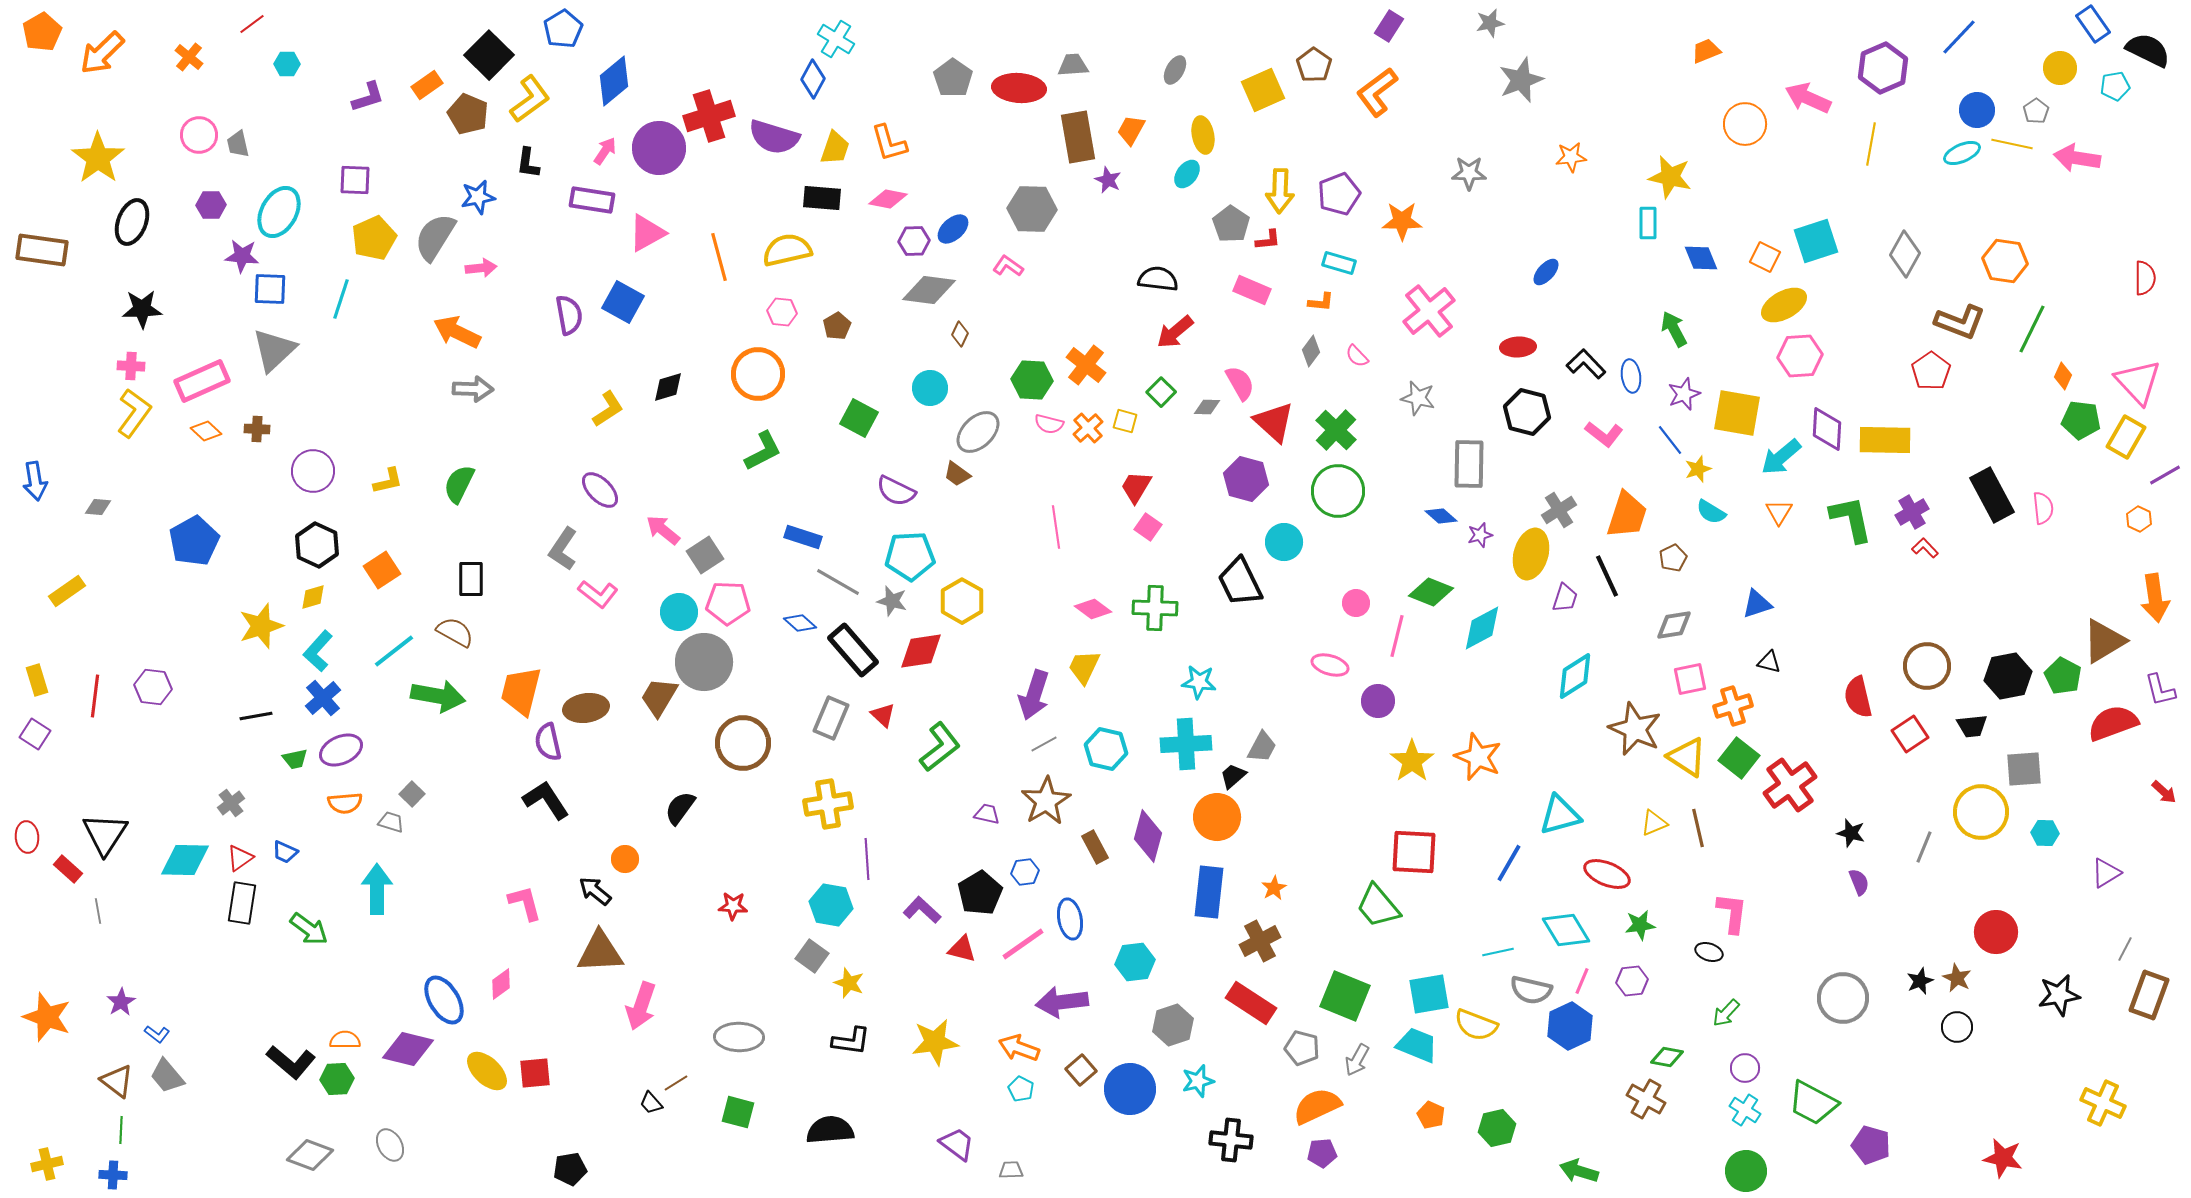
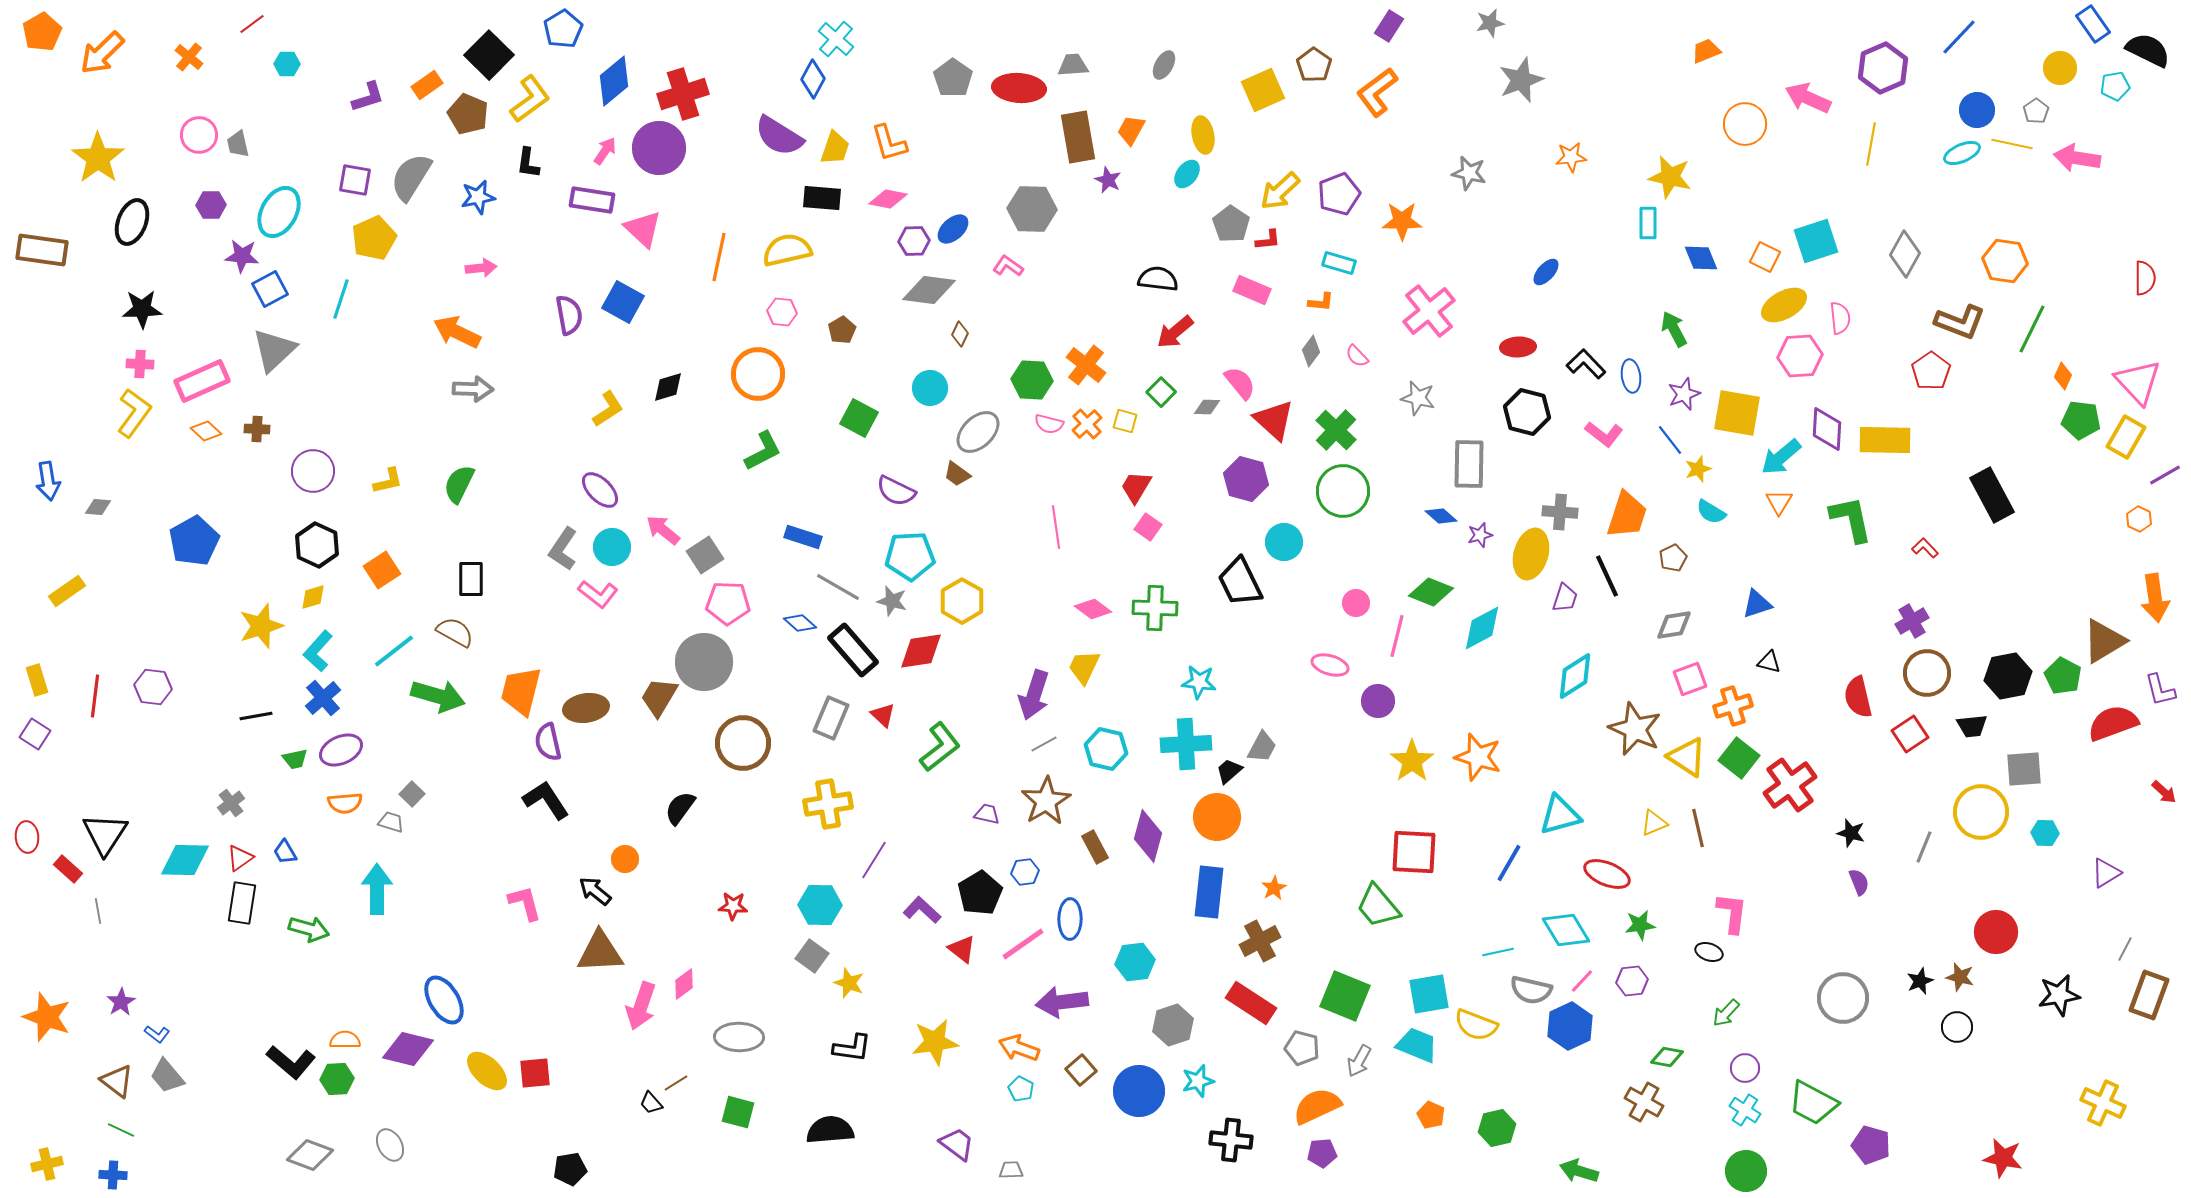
cyan cross at (836, 39): rotated 9 degrees clockwise
gray ellipse at (1175, 70): moved 11 px left, 5 px up
red cross at (709, 116): moved 26 px left, 22 px up
purple semicircle at (774, 137): moved 5 px right, 1 px up; rotated 15 degrees clockwise
gray star at (1469, 173): rotated 12 degrees clockwise
purple square at (355, 180): rotated 8 degrees clockwise
yellow arrow at (1280, 191): rotated 45 degrees clockwise
pink triangle at (647, 233): moved 4 px left, 4 px up; rotated 48 degrees counterclockwise
gray semicircle at (435, 237): moved 24 px left, 60 px up
orange line at (719, 257): rotated 27 degrees clockwise
blue square at (270, 289): rotated 30 degrees counterclockwise
brown pentagon at (837, 326): moved 5 px right, 4 px down
pink cross at (131, 366): moved 9 px right, 2 px up
pink semicircle at (1240, 383): rotated 9 degrees counterclockwise
red triangle at (1274, 422): moved 2 px up
orange cross at (1088, 428): moved 1 px left, 4 px up
blue arrow at (35, 481): moved 13 px right
green circle at (1338, 491): moved 5 px right
pink semicircle at (2043, 508): moved 203 px left, 190 px up
gray cross at (1559, 510): moved 1 px right, 2 px down; rotated 36 degrees clockwise
orange triangle at (1779, 512): moved 10 px up
purple cross at (1912, 512): moved 109 px down
gray line at (838, 582): moved 5 px down
cyan circle at (679, 612): moved 67 px left, 65 px up
brown circle at (1927, 666): moved 7 px down
pink square at (1690, 679): rotated 8 degrees counterclockwise
green arrow at (438, 696): rotated 6 degrees clockwise
orange star at (1478, 757): rotated 6 degrees counterclockwise
black trapezoid at (1233, 776): moved 4 px left, 5 px up
blue trapezoid at (285, 852): rotated 36 degrees clockwise
purple line at (867, 859): moved 7 px right, 1 px down; rotated 36 degrees clockwise
cyan hexagon at (831, 905): moved 11 px left; rotated 9 degrees counterclockwise
blue ellipse at (1070, 919): rotated 12 degrees clockwise
green arrow at (309, 929): rotated 21 degrees counterclockwise
red triangle at (962, 949): rotated 24 degrees clockwise
brown star at (1957, 978): moved 3 px right, 1 px up; rotated 12 degrees counterclockwise
pink line at (1582, 981): rotated 20 degrees clockwise
pink diamond at (501, 984): moved 183 px right
black L-shape at (851, 1041): moved 1 px right, 7 px down
gray arrow at (1357, 1060): moved 2 px right, 1 px down
blue circle at (1130, 1089): moved 9 px right, 2 px down
brown cross at (1646, 1099): moved 2 px left, 3 px down
green line at (121, 1130): rotated 68 degrees counterclockwise
